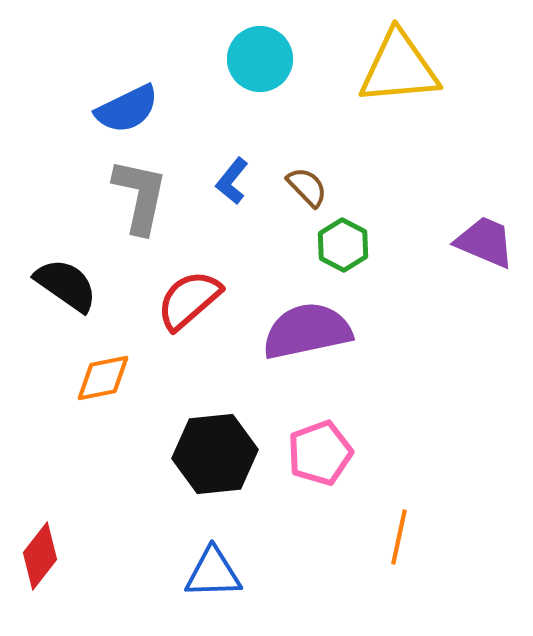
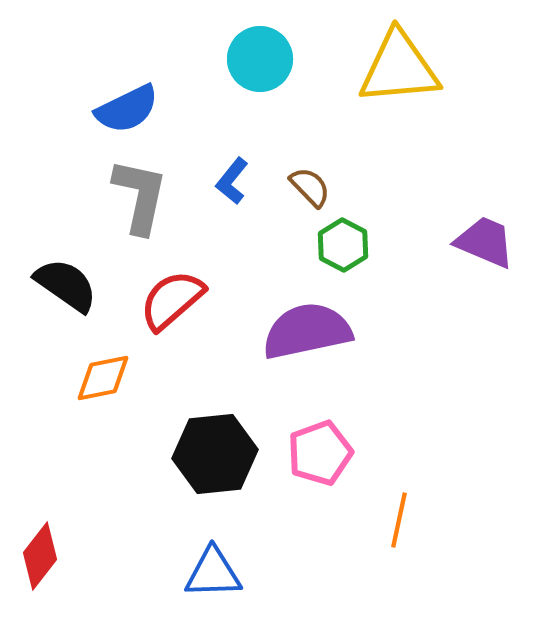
brown semicircle: moved 3 px right
red semicircle: moved 17 px left
orange line: moved 17 px up
